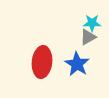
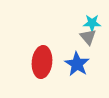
gray triangle: rotated 42 degrees counterclockwise
